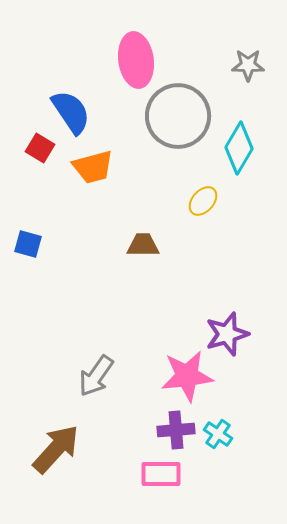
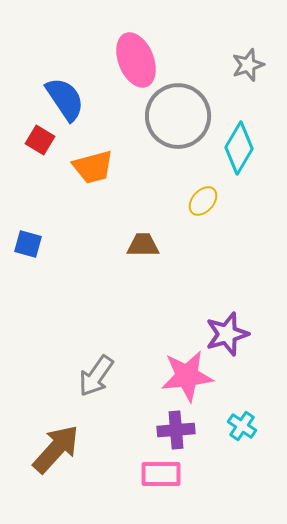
pink ellipse: rotated 14 degrees counterclockwise
gray star: rotated 20 degrees counterclockwise
blue semicircle: moved 6 px left, 13 px up
red square: moved 8 px up
cyan cross: moved 24 px right, 8 px up
